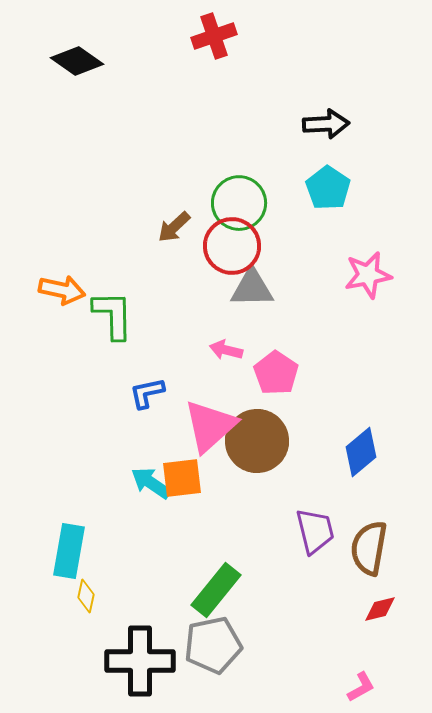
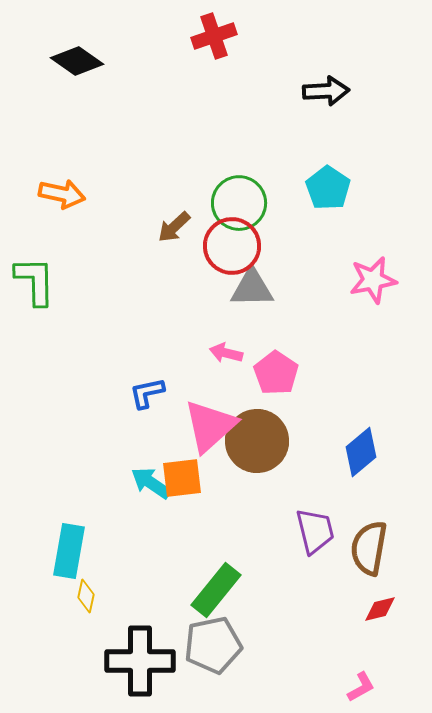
black arrow: moved 33 px up
pink star: moved 5 px right, 5 px down
orange arrow: moved 96 px up
green L-shape: moved 78 px left, 34 px up
pink arrow: moved 3 px down
